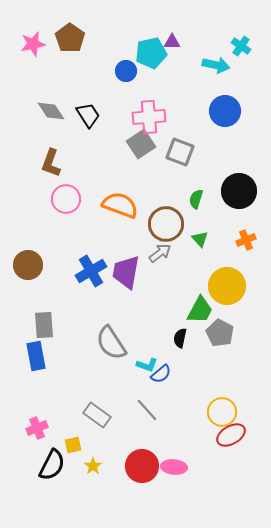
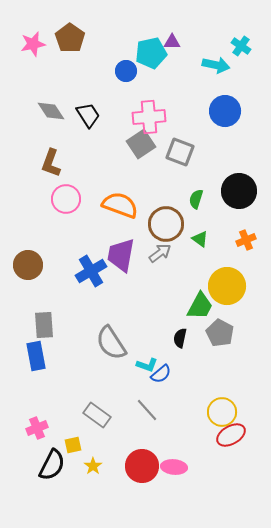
green triangle at (200, 239): rotated 12 degrees counterclockwise
purple trapezoid at (126, 272): moved 5 px left, 17 px up
green trapezoid at (200, 310): moved 4 px up
